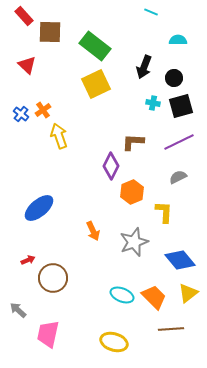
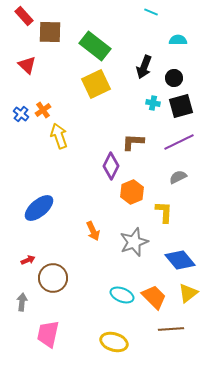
gray arrow: moved 4 px right, 8 px up; rotated 54 degrees clockwise
